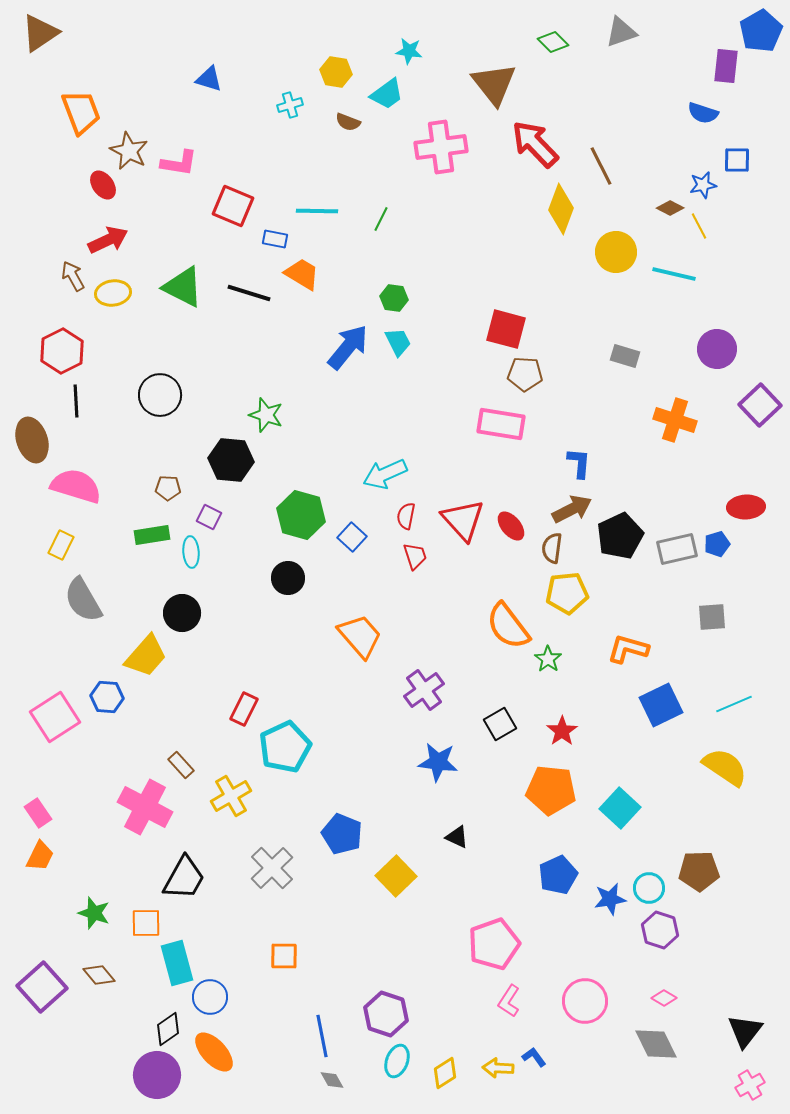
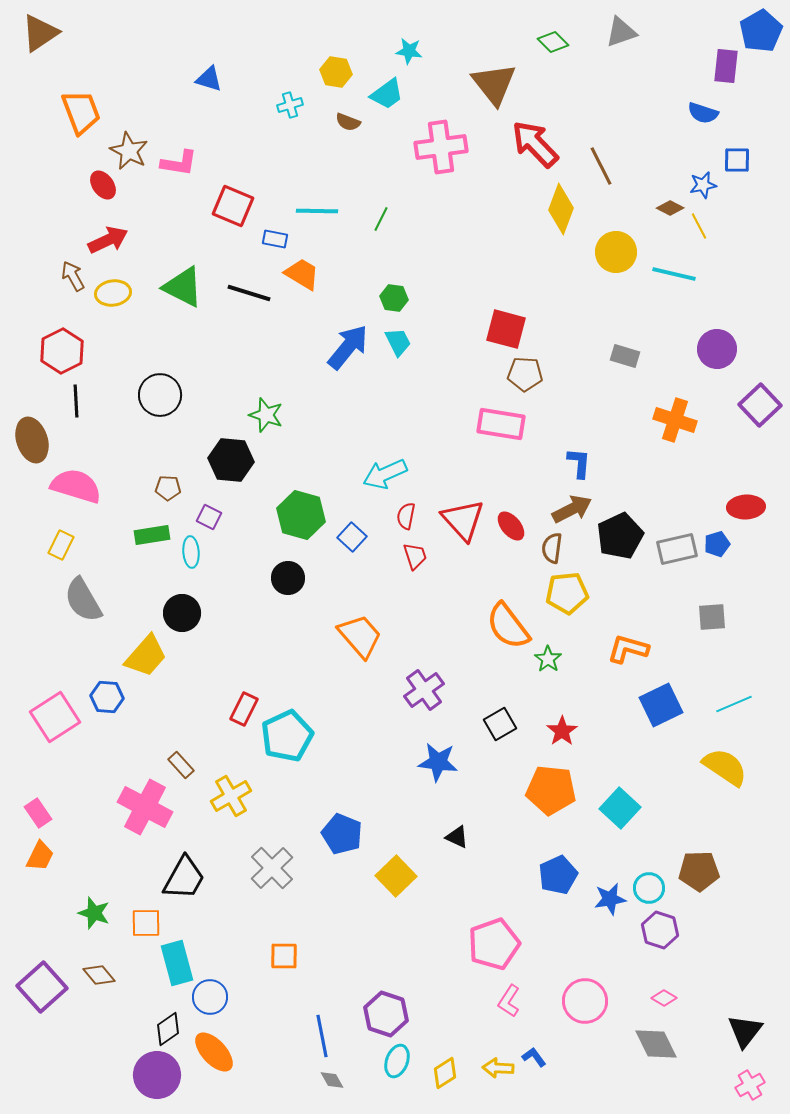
cyan pentagon at (285, 747): moved 2 px right, 11 px up
